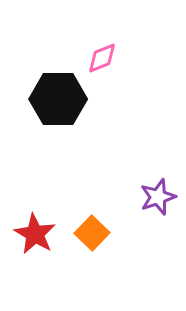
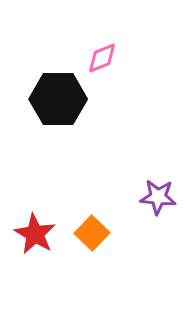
purple star: rotated 24 degrees clockwise
